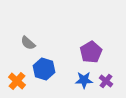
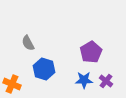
gray semicircle: rotated 21 degrees clockwise
orange cross: moved 5 px left, 3 px down; rotated 18 degrees counterclockwise
